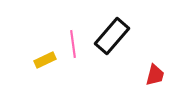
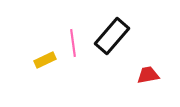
pink line: moved 1 px up
red trapezoid: moved 7 px left; rotated 115 degrees counterclockwise
